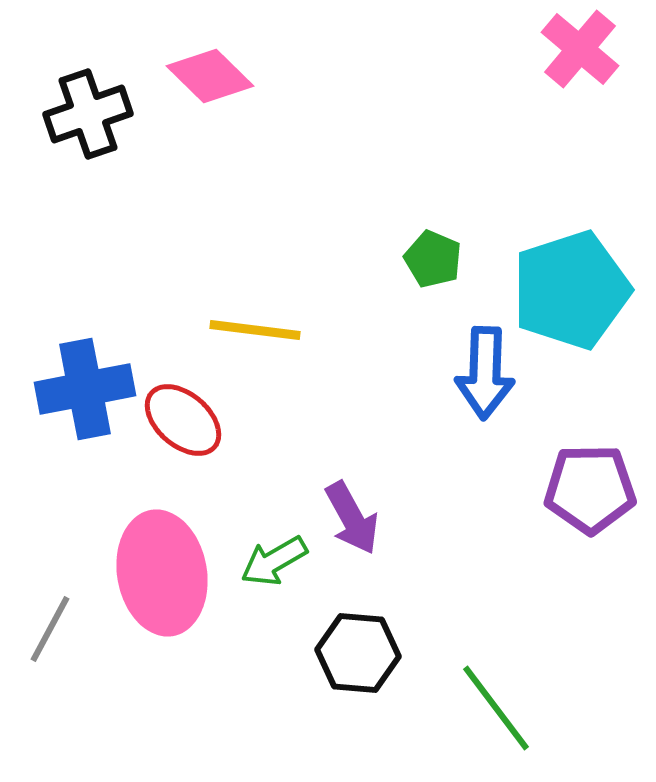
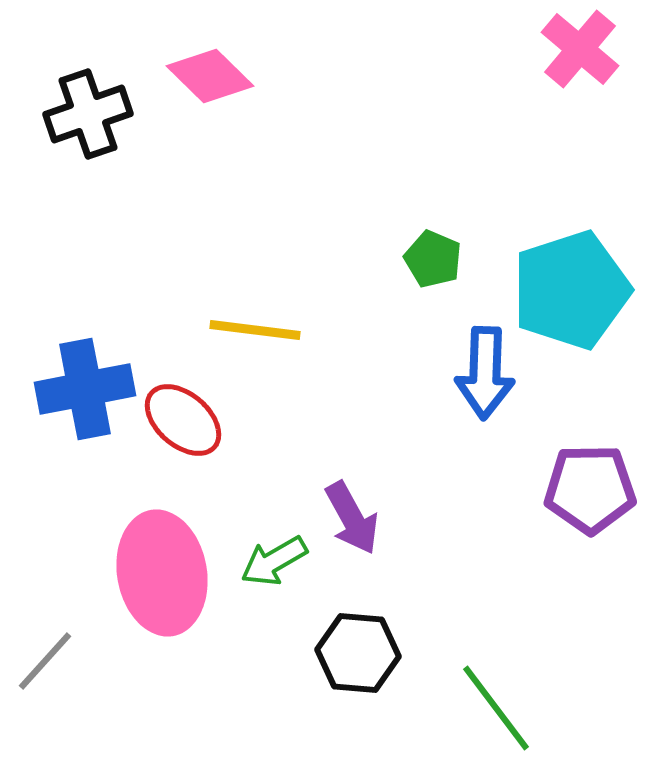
gray line: moved 5 px left, 32 px down; rotated 14 degrees clockwise
